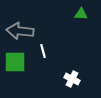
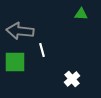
white line: moved 1 px left, 1 px up
white cross: rotated 21 degrees clockwise
